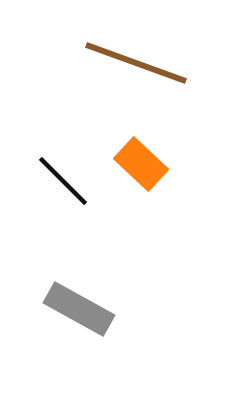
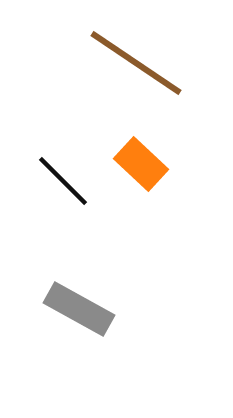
brown line: rotated 14 degrees clockwise
